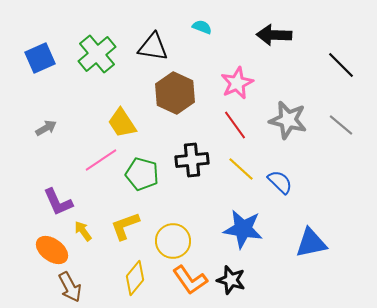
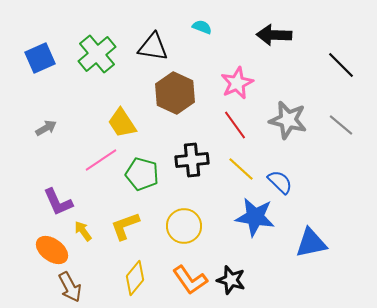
blue star: moved 12 px right, 12 px up
yellow circle: moved 11 px right, 15 px up
